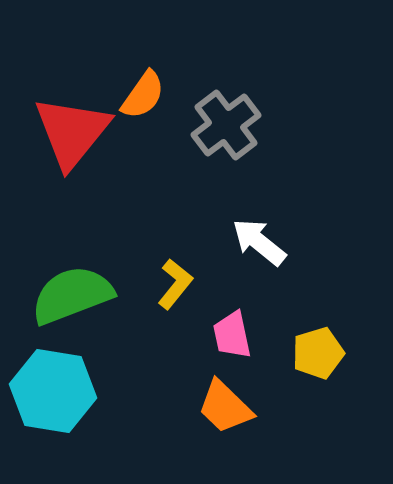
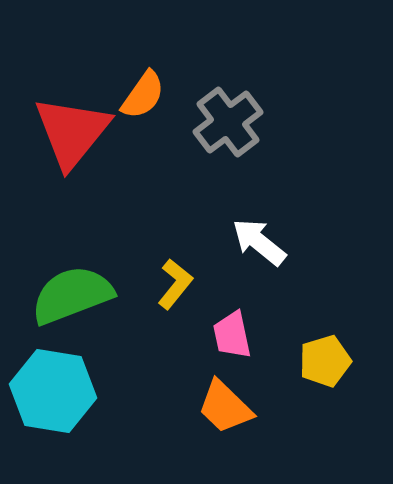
gray cross: moved 2 px right, 3 px up
yellow pentagon: moved 7 px right, 8 px down
